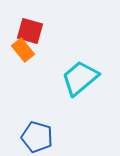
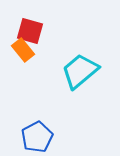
cyan trapezoid: moved 7 px up
blue pentagon: rotated 28 degrees clockwise
